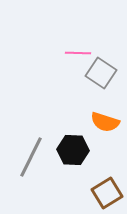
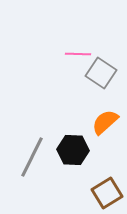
pink line: moved 1 px down
orange semicircle: rotated 120 degrees clockwise
gray line: moved 1 px right
